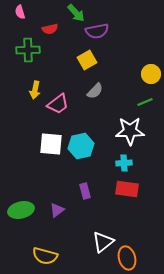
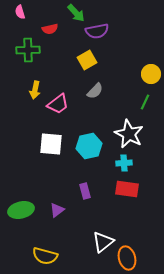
green line: rotated 42 degrees counterclockwise
white star: moved 1 px left, 3 px down; rotated 28 degrees clockwise
cyan hexagon: moved 8 px right
